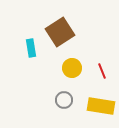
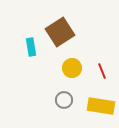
cyan rectangle: moved 1 px up
